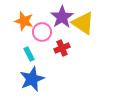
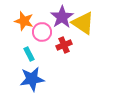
red cross: moved 2 px right, 3 px up
blue star: rotated 15 degrees clockwise
